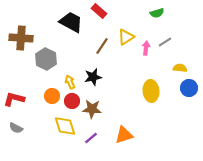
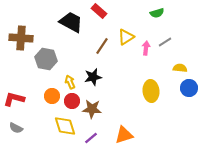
gray hexagon: rotated 15 degrees counterclockwise
